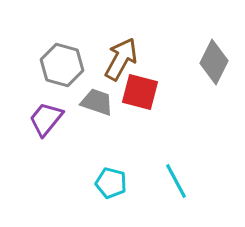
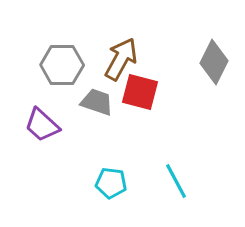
gray hexagon: rotated 15 degrees counterclockwise
purple trapezoid: moved 4 px left, 6 px down; rotated 87 degrees counterclockwise
cyan pentagon: rotated 8 degrees counterclockwise
